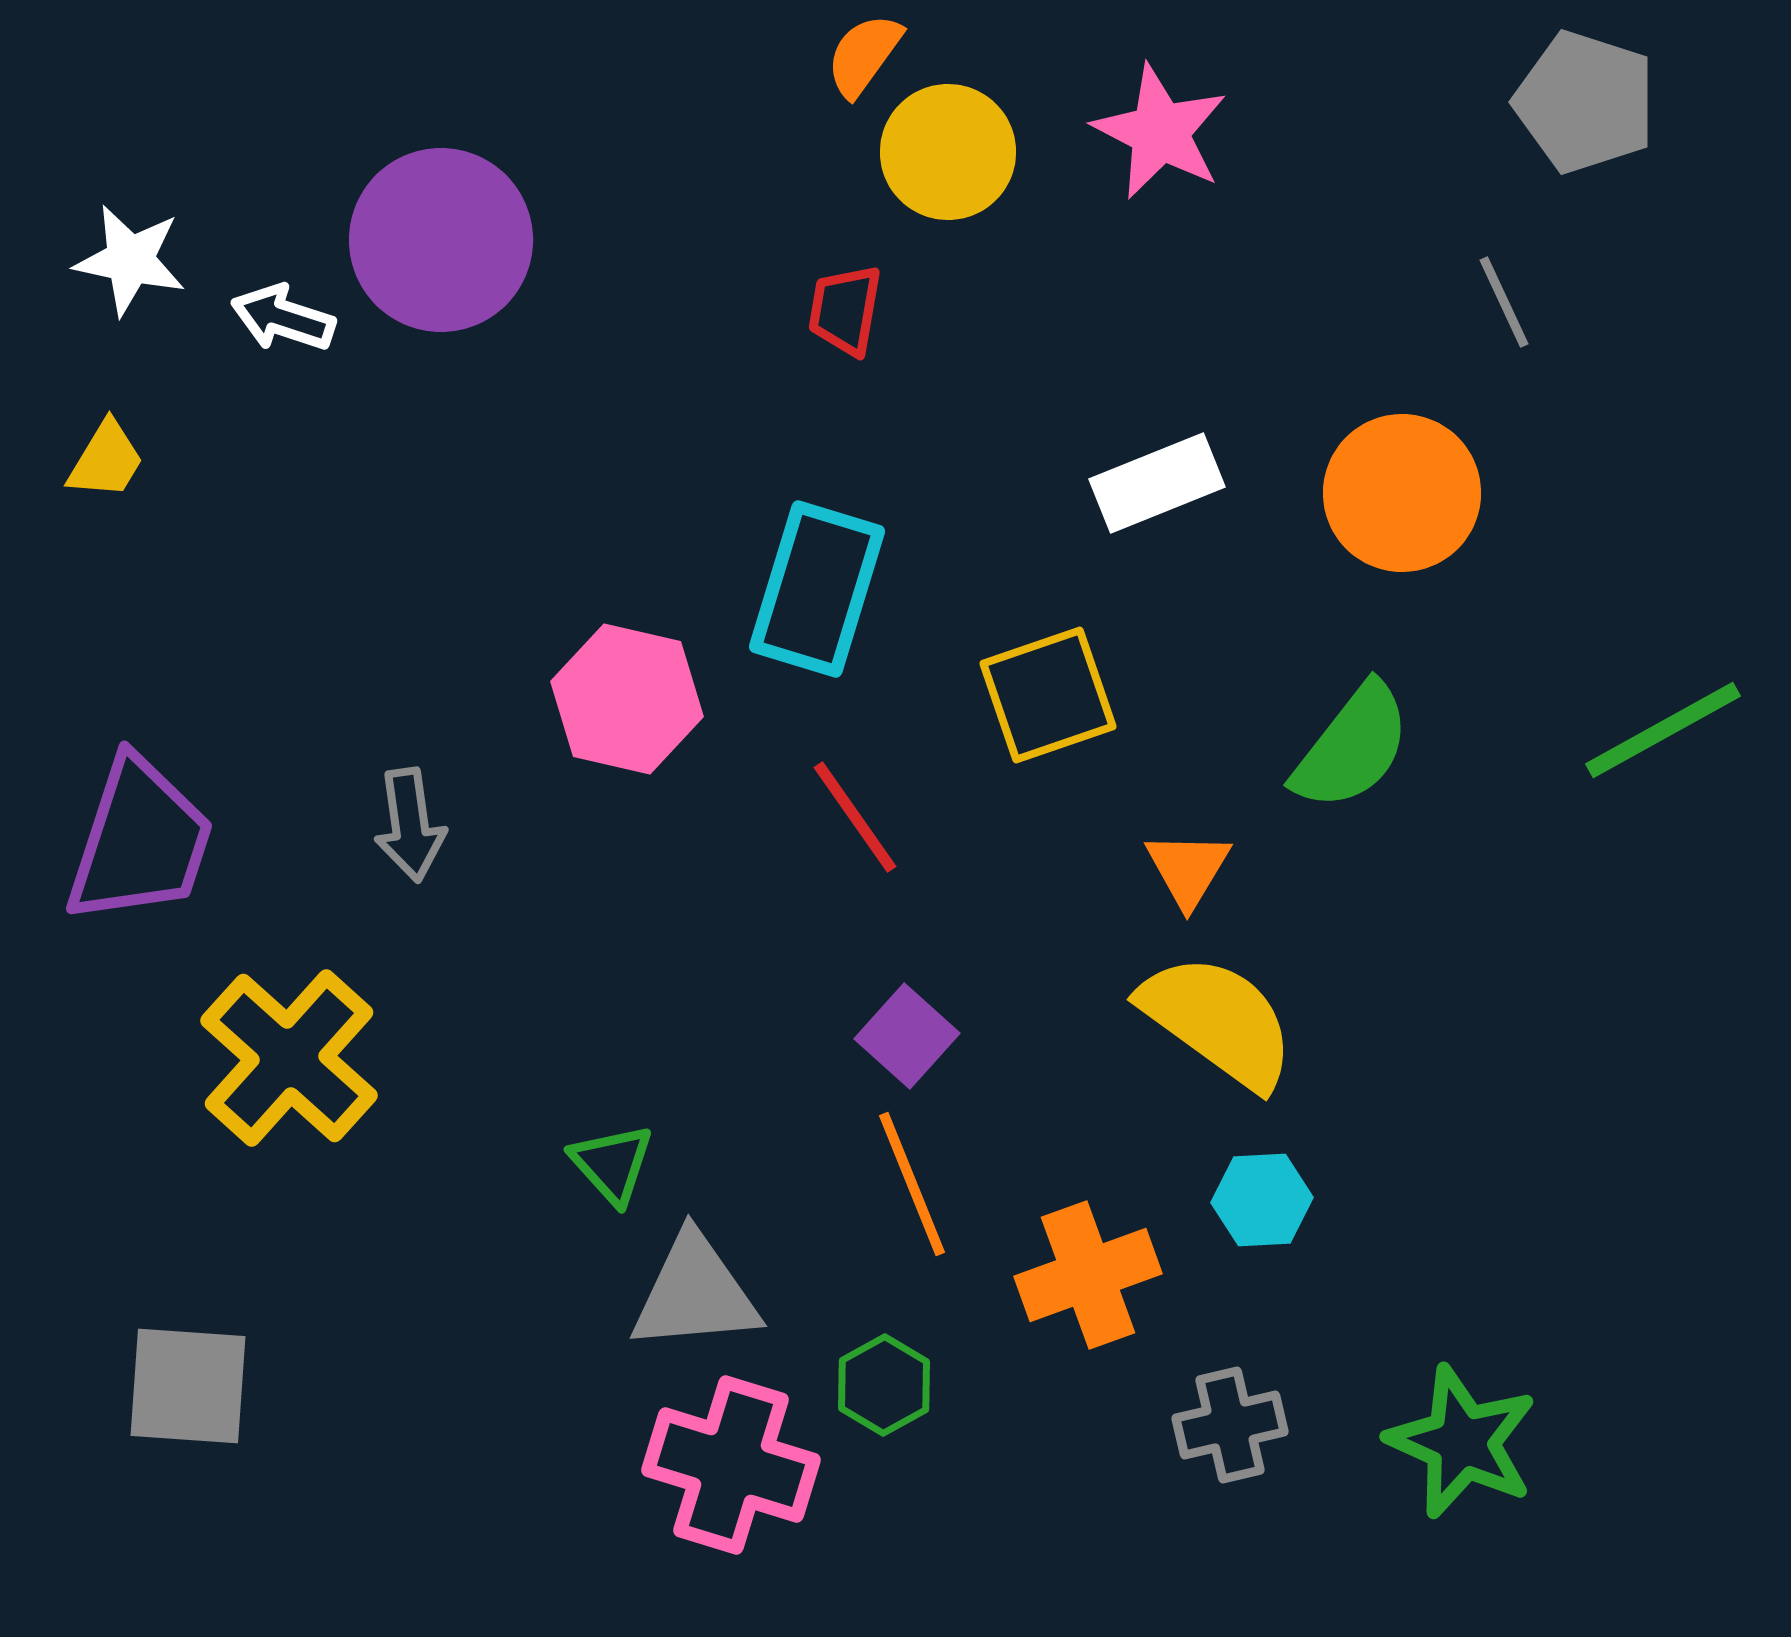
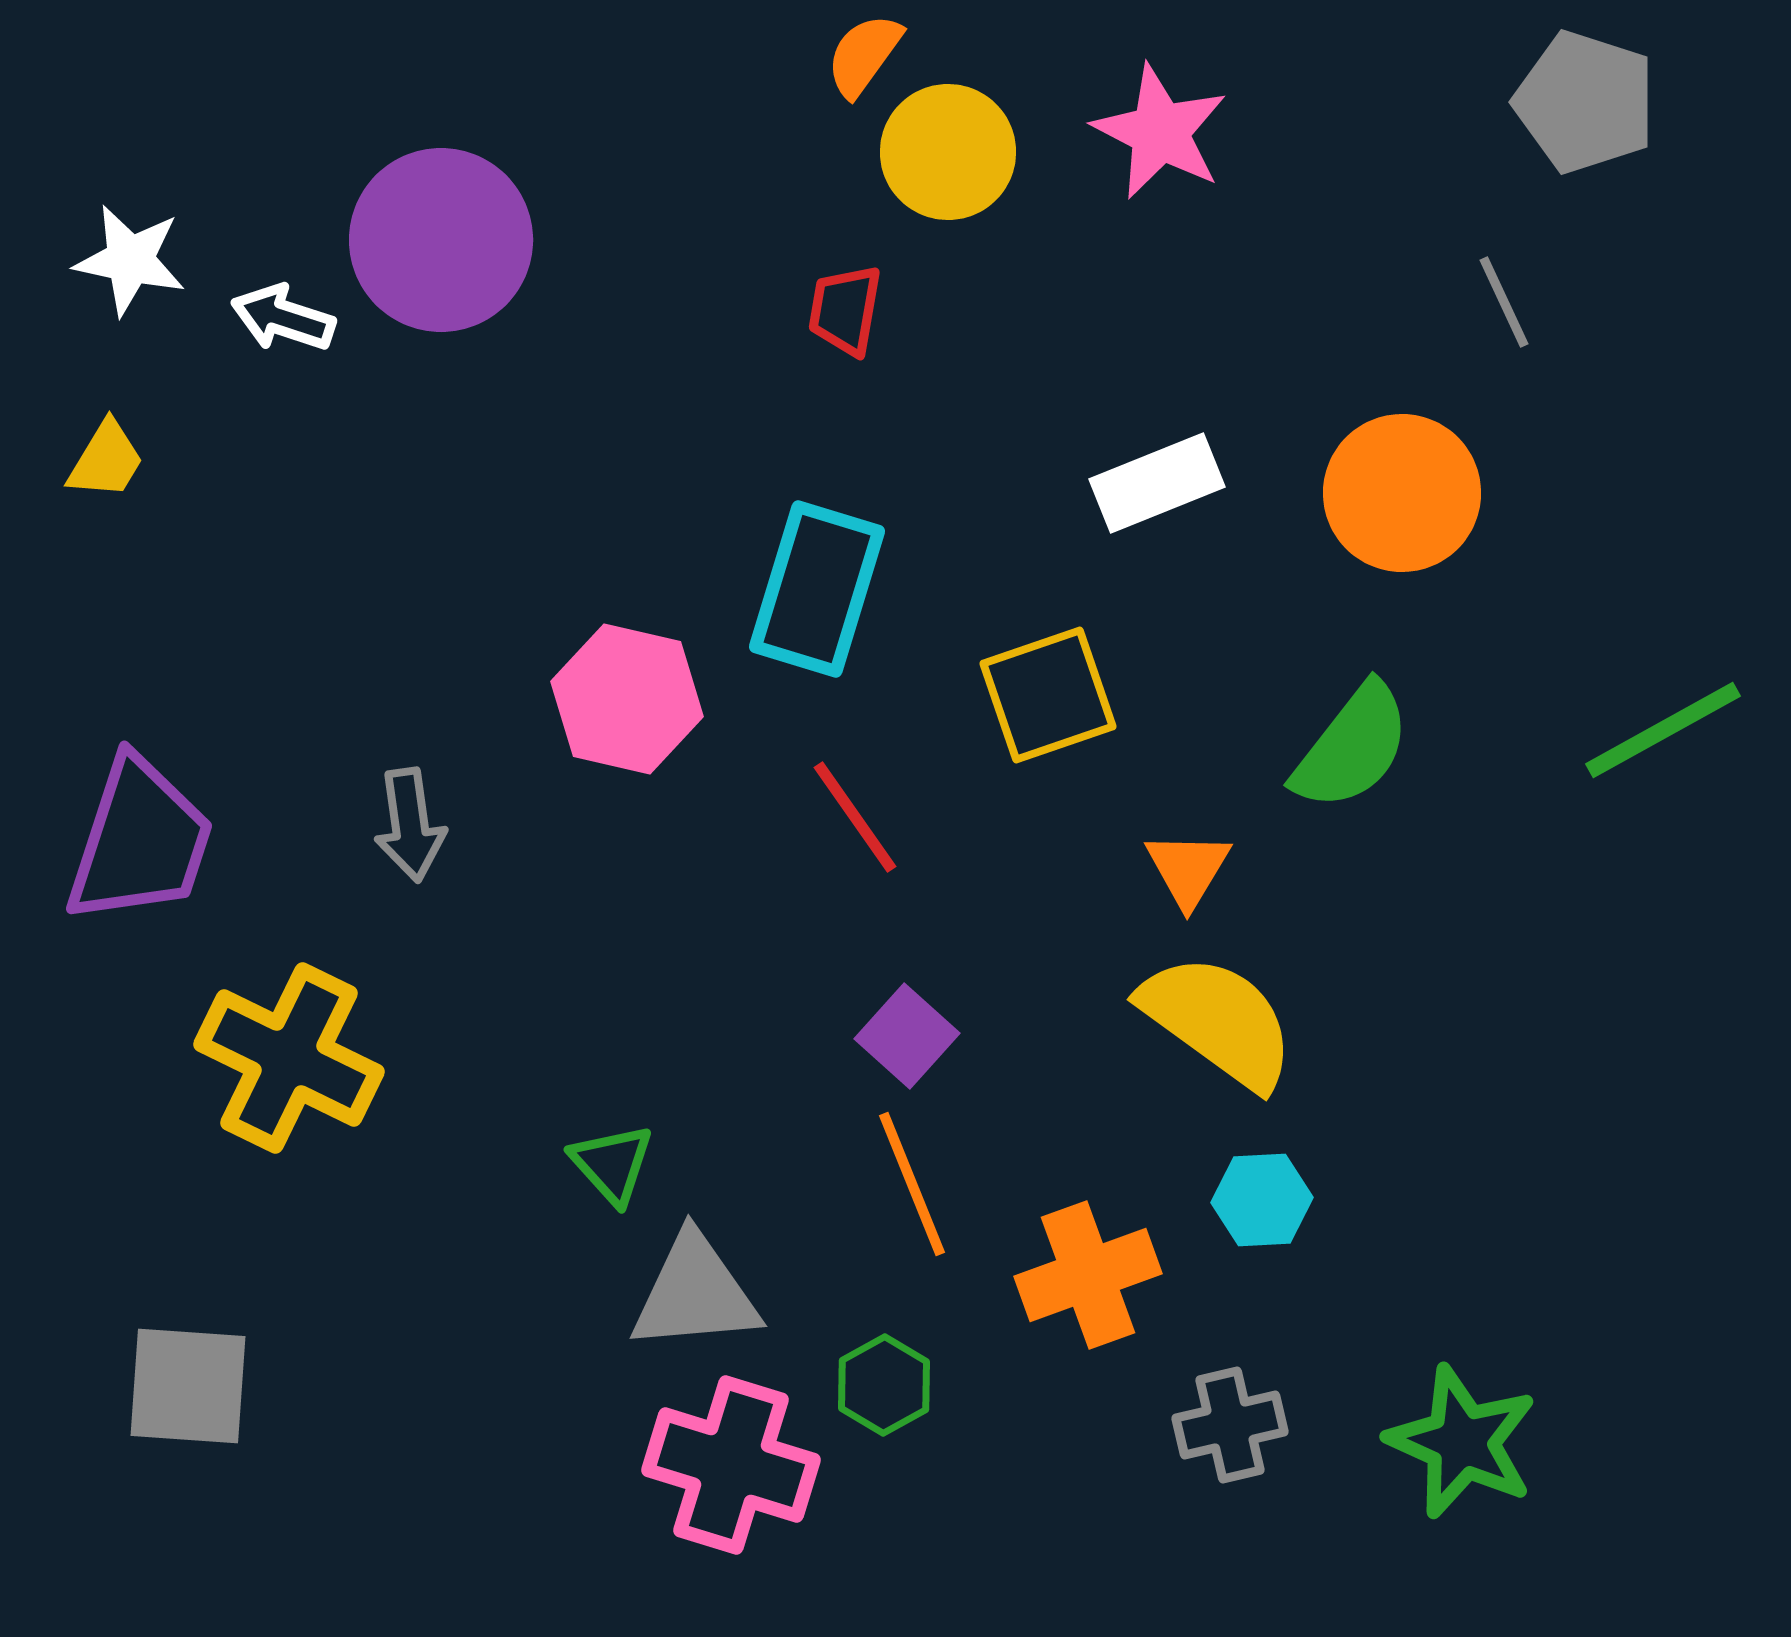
yellow cross: rotated 16 degrees counterclockwise
